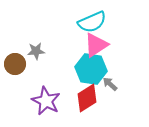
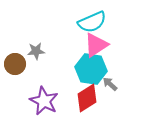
purple star: moved 2 px left
